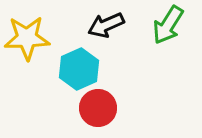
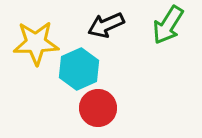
yellow star: moved 9 px right, 5 px down
